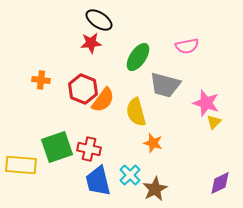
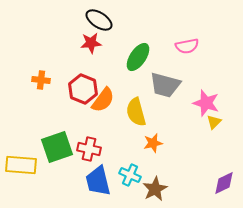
orange star: rotated 30 degrees counterclockwise
cyan cross: rotated 20 degrees counterclockwise
purple diamond: moved 4 px right
